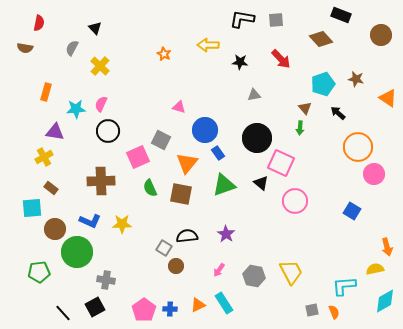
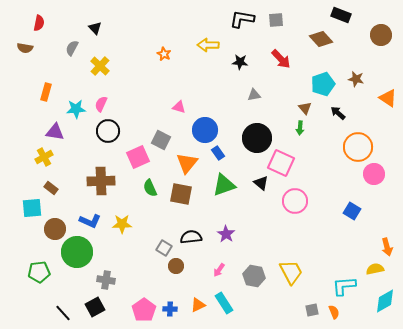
black semicircle at (187, 236): moved 4 px right, 1 px down
